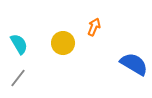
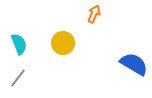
orange arrow: moved 13 px up
cyan semicircle: rotated 10 degrees clockwise
